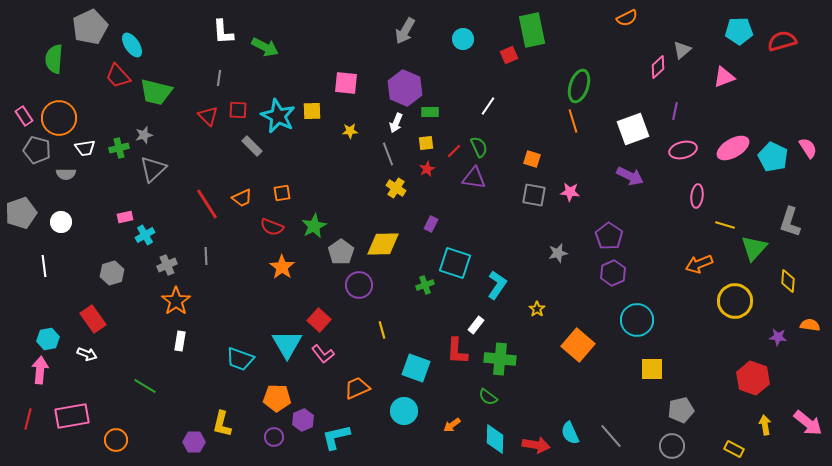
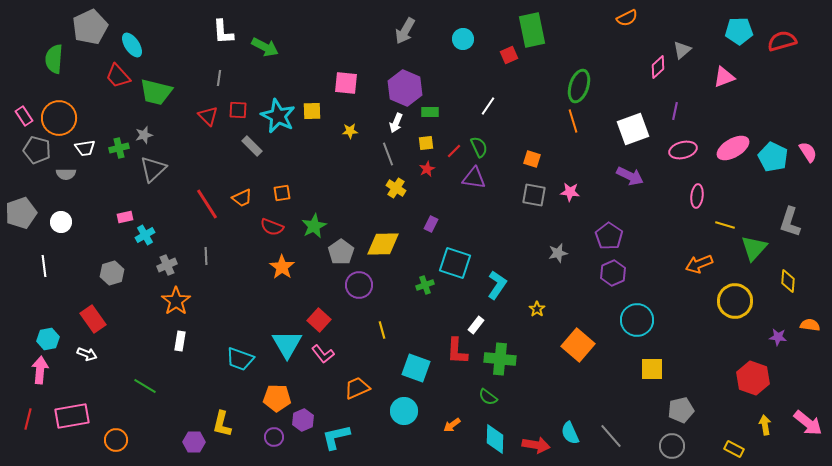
pink semicircle at (808, 148): moved 4 px down
